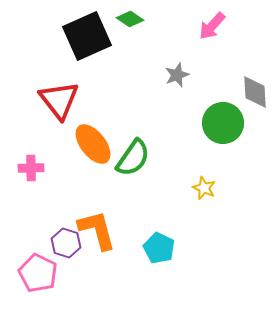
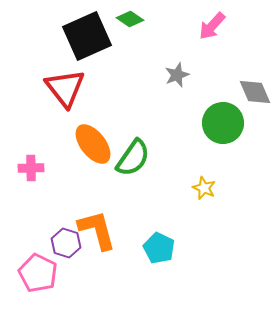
gray diamond: rotated 20 degrees counterclockwise
red triangle: moved 6 px right, 12 px up
